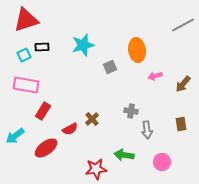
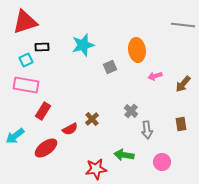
red triangle: moved 1 px left, 2 px down
gray line: rotated 35 degrees clockwise
cyan square: moved 2 px right, 5 px down
gray cross: rotated 32 degrees clockwise
